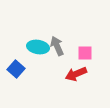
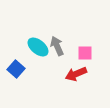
cyan ellipse: rotated 30 degrees clockwise
